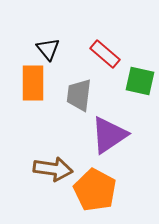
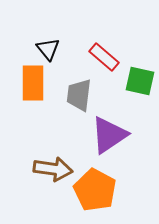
red rectangle: moved 1 px left, 3 px down
